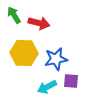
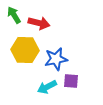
yellow hexagon: moved 1 px right, 3 px up
